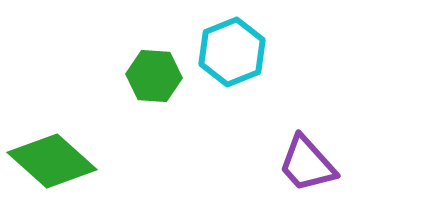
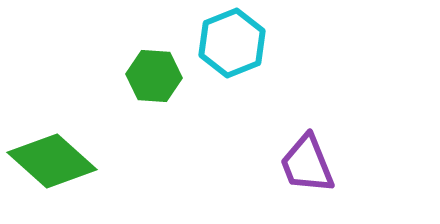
cyan hexagon: moved 9 px up
purple trapezoid: rotated 20 degrees clockwise
